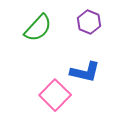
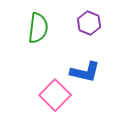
purple hexagon: moved 1 px down
green semicircle: rotated 36 degrees counterclockwise
